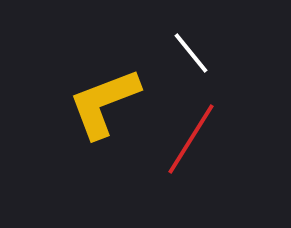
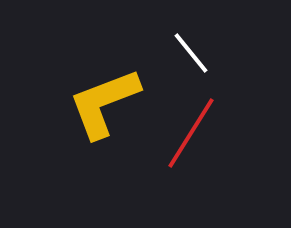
red line: moved 6 px up
